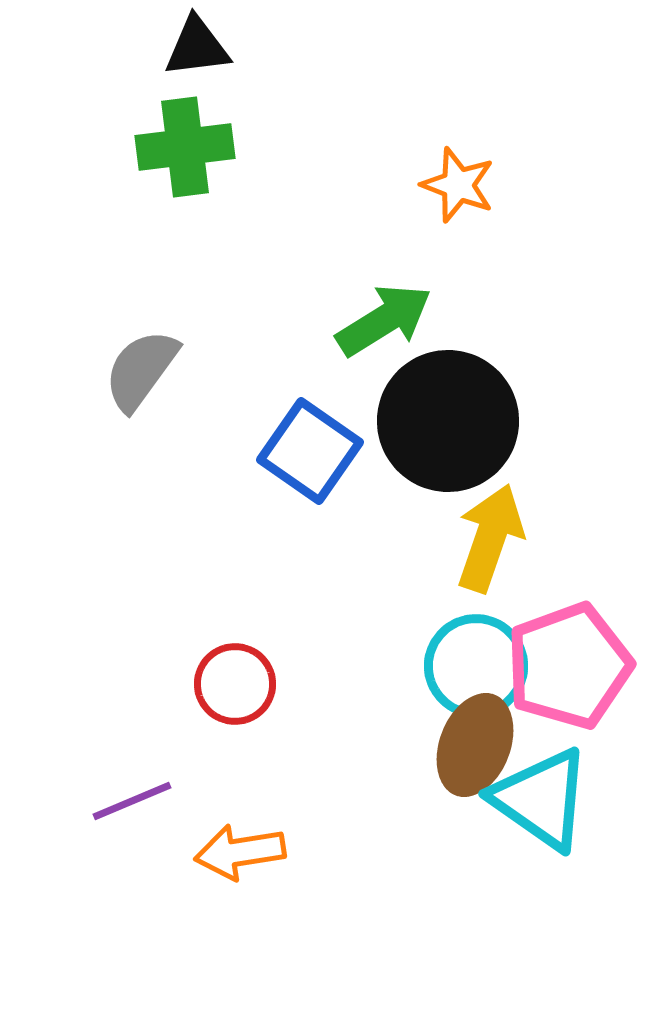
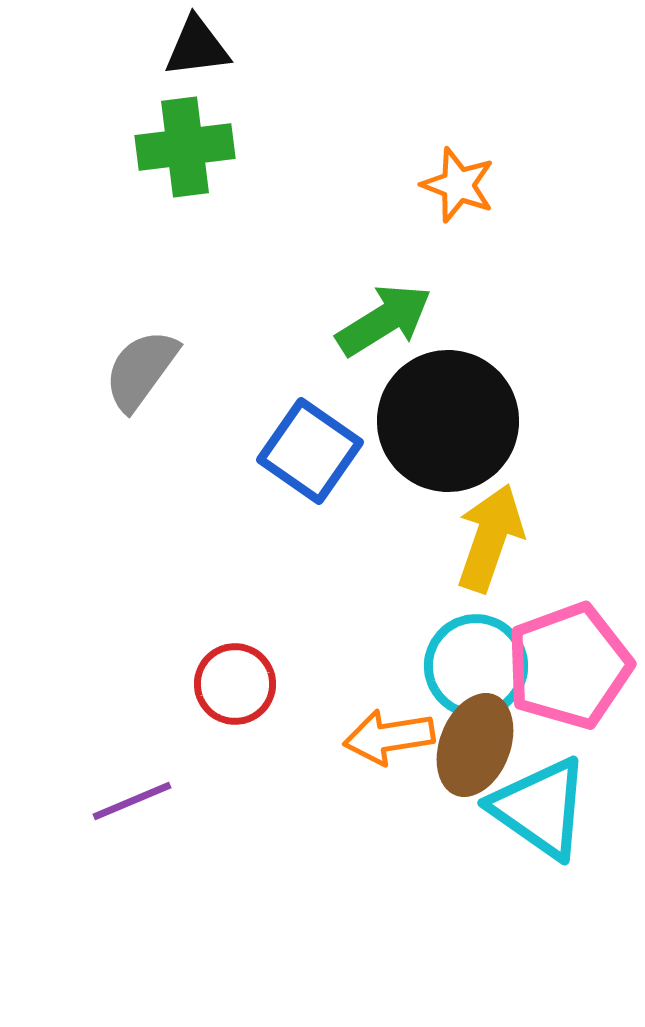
cyan triangle: moved 1 px left, 9 px down
orange arrow: moved 149 px right, 115 px up
